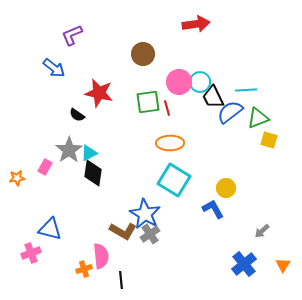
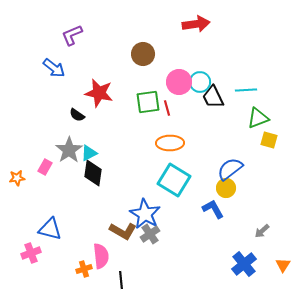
blue semicircle: moved 57 px down
